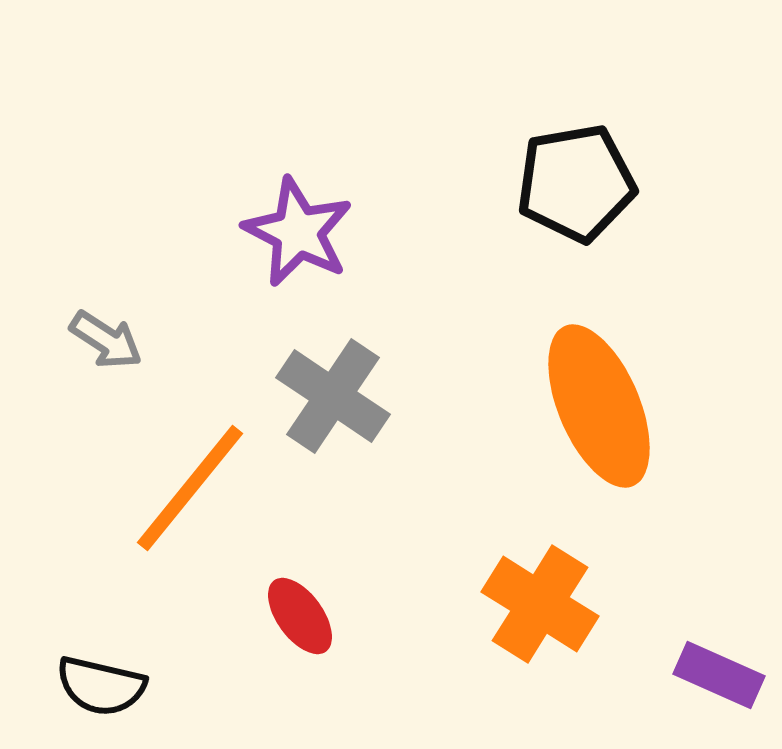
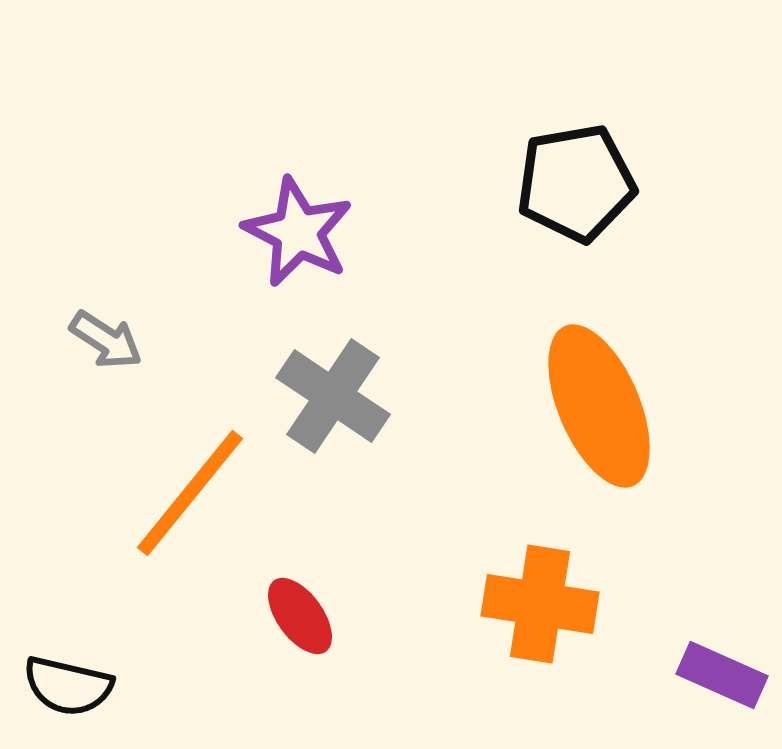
orange line: moved 5 px down
orange cross: rotated 23 degrees counterclockwise
purple rectangle: moved 3 px right
black semicircle: moved 33 px left
